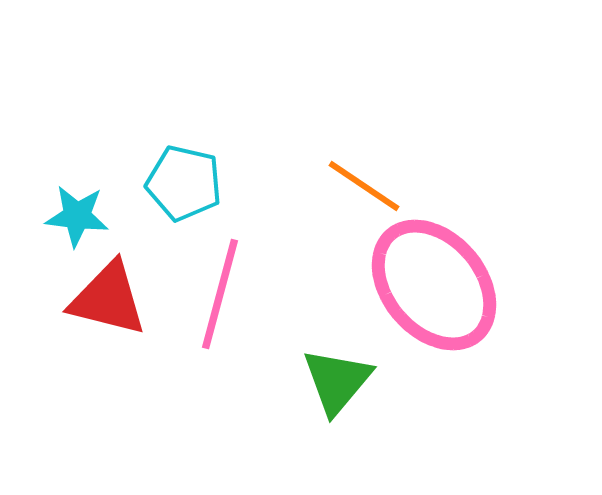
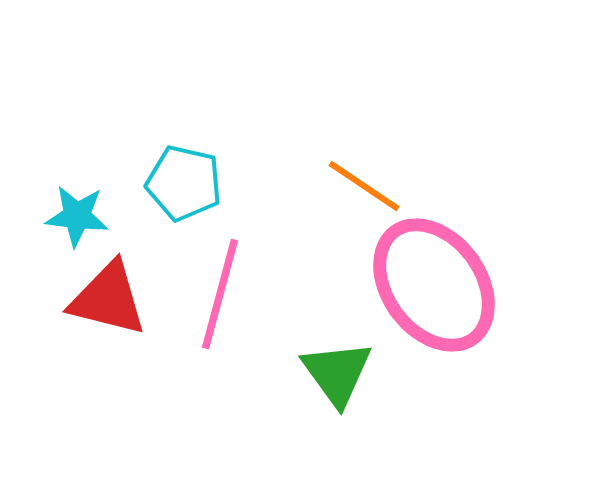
pink ellipse: rotated 4 degrees clockwise
green triangle: moved 8 px up; rotated 16 degrees counterclockwise
